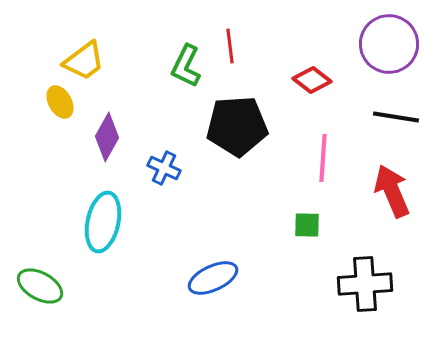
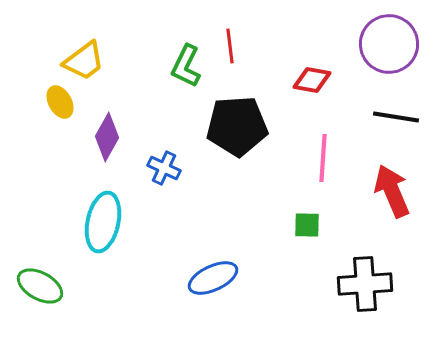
red diamond: rotated 27 degrees counterclockwise
